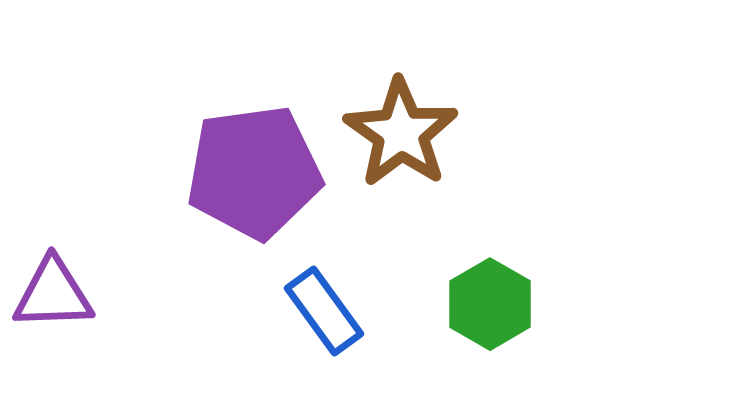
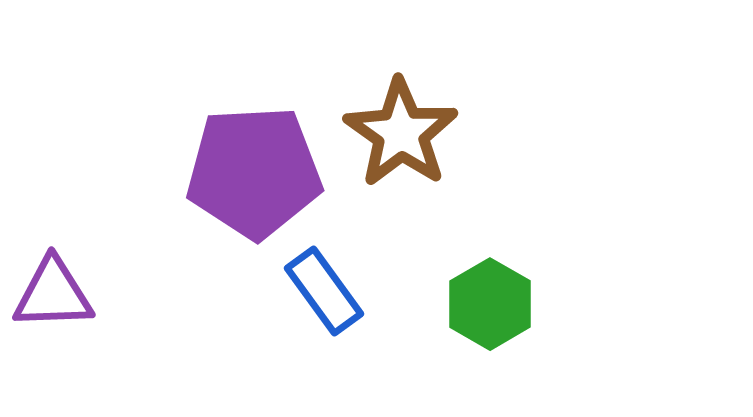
purple pentagon: rotated 5 degrees clockwise
blue rectangle: moved 20 px up
